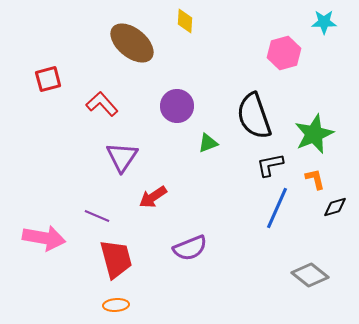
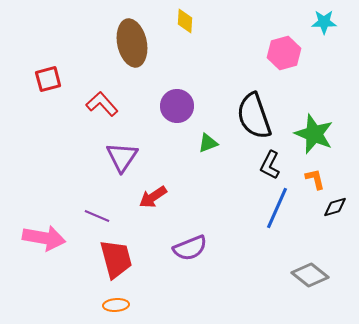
brown ellipse: rotated 39 degrees clockwise
green star: rotated 27 degrees counterclockwise
black L-shape: rotated 52 degrees counterclockwise
